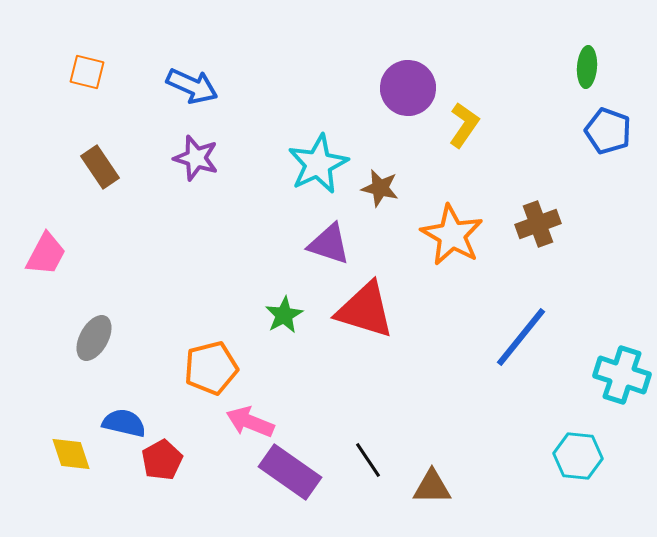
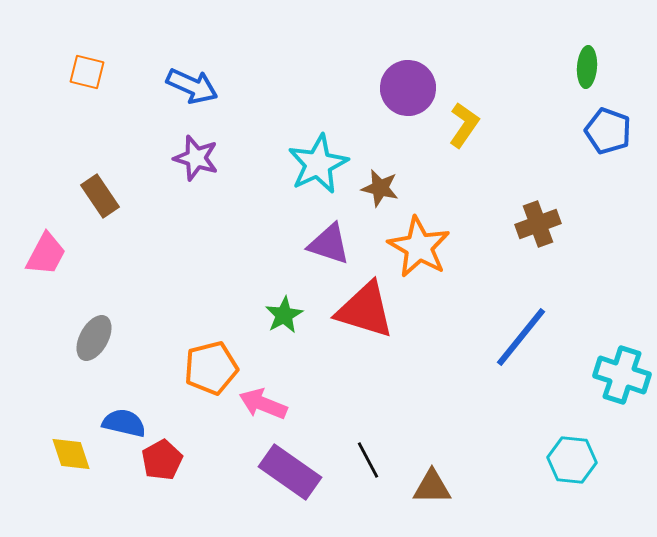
brown rectangle: moved 29 px down
orange star: moved 33 px left, 12 px down
pink arrow: moved 13 px right, 18 px up
cyan hexagon: moved 6 px left, 4 px down
black line: rotated 6 degrees clockwise
